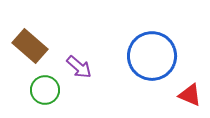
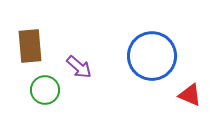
brown rectangle: rotated 44 degrees clockwise
